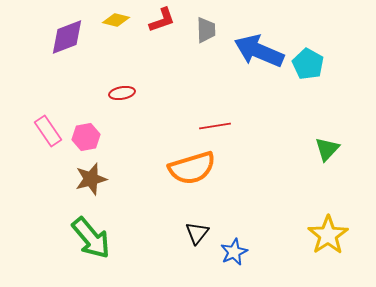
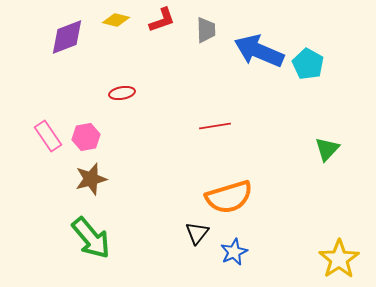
pink rectangle: moved 5 px down
orange semicircle: moved 37 px right, 29 px down
yellow star: moved 11 px right, 24 px down
